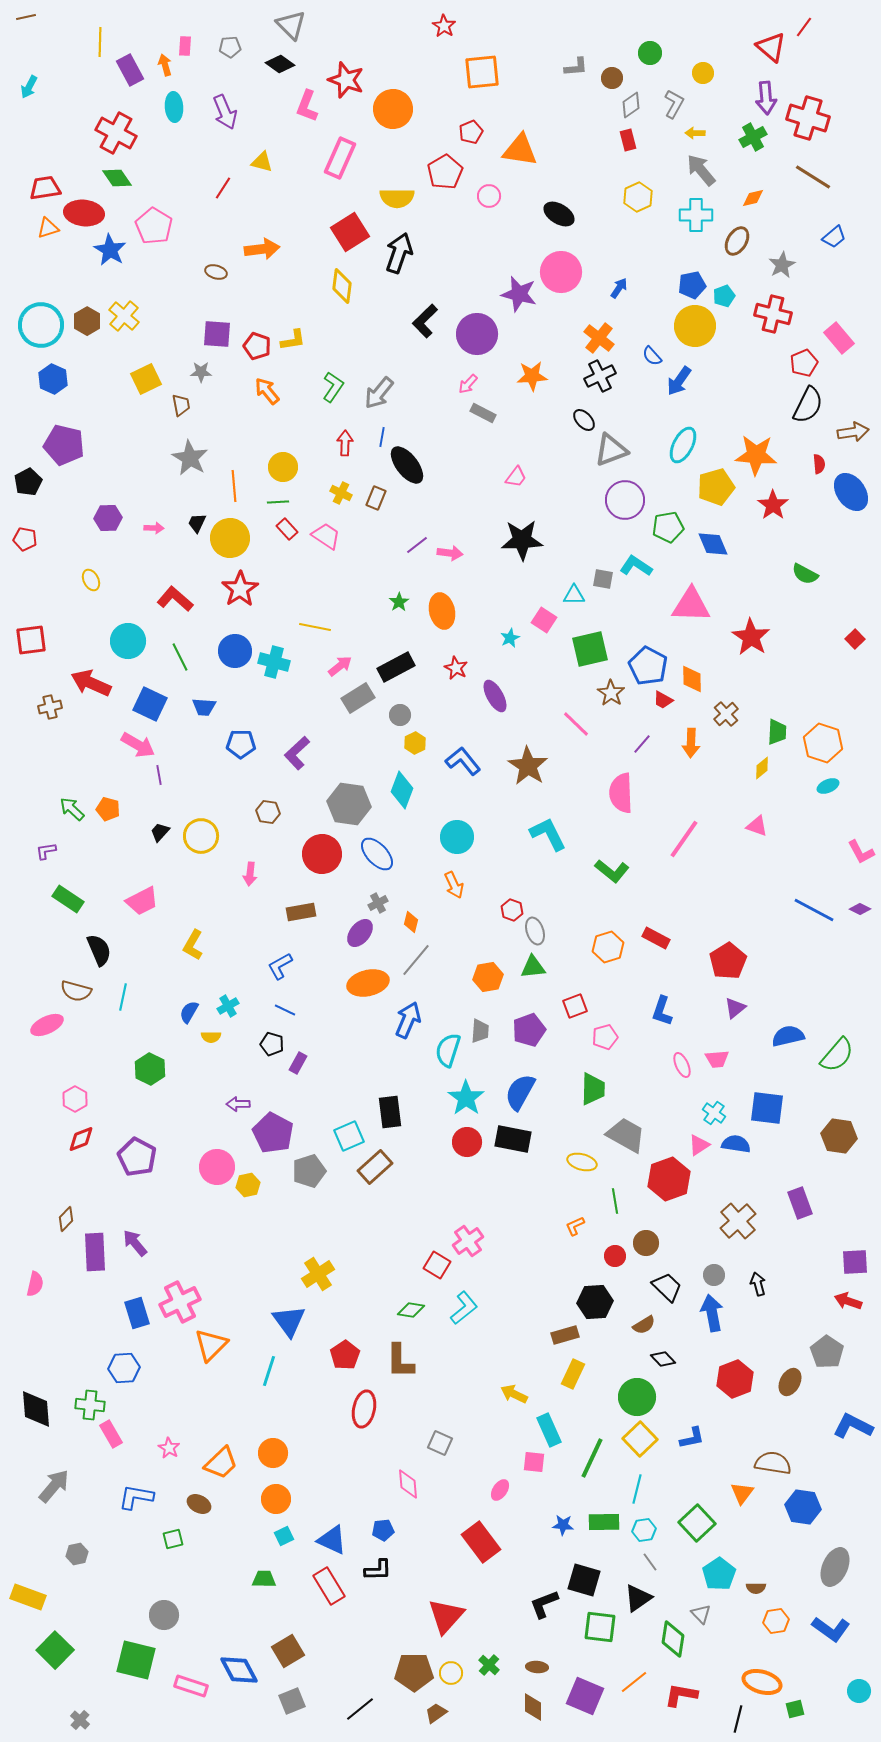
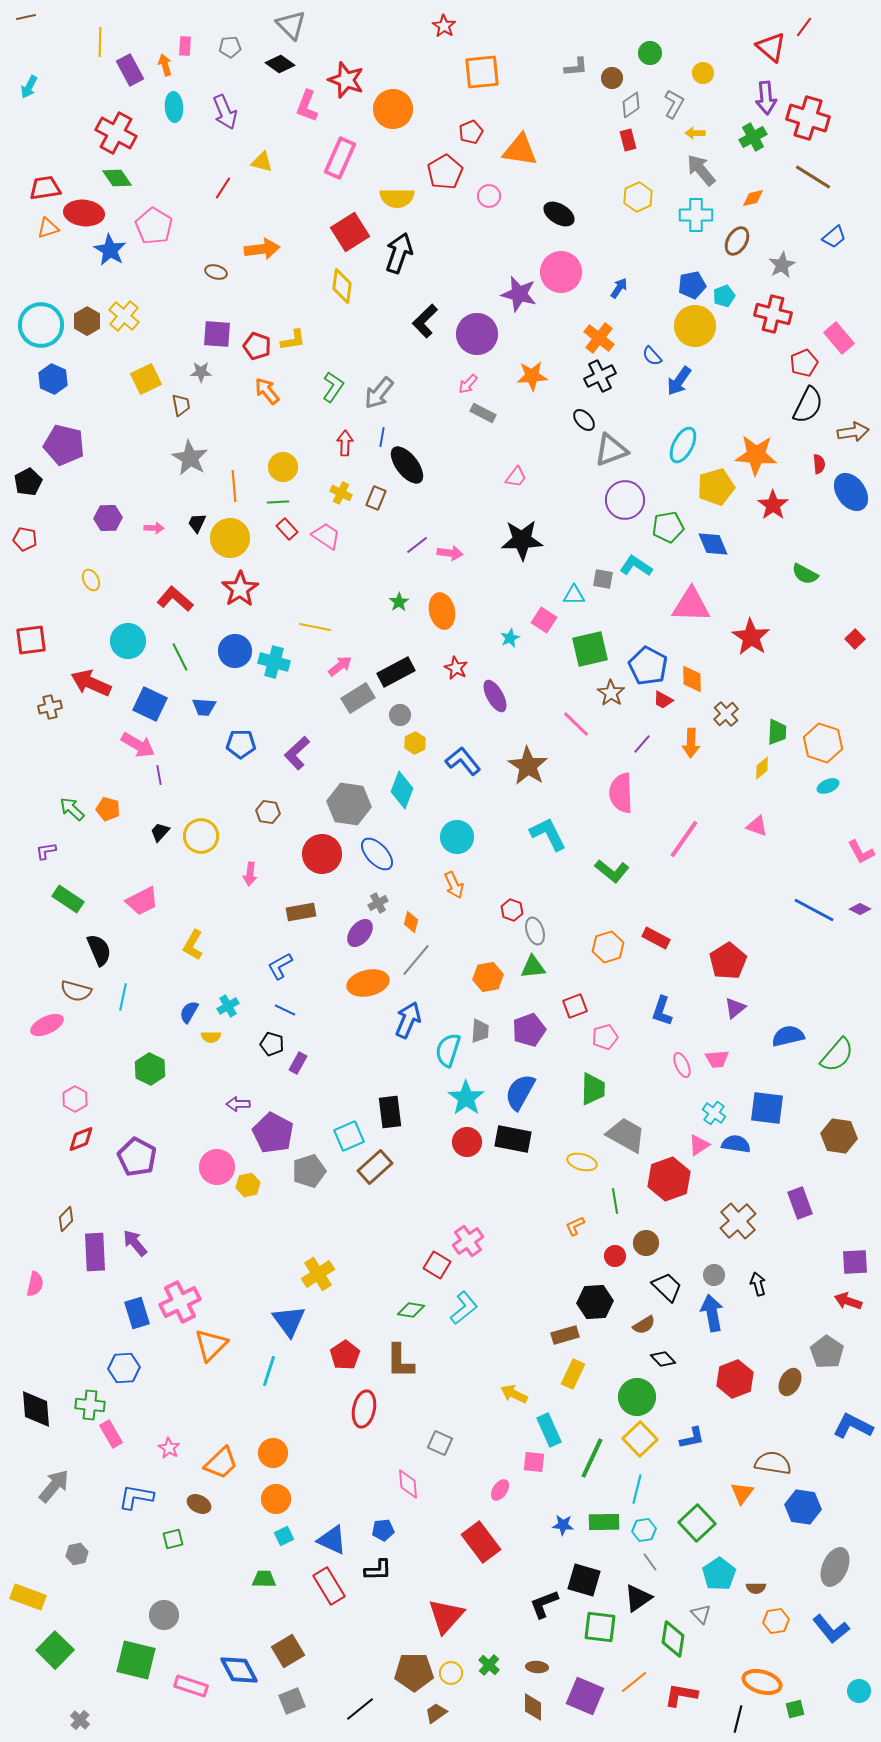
black rectangle at (396, 667): moved 5 px down
blue L-shape at (831, 1629): rotated 15 degrees clockwise
